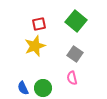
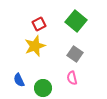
red square: rotated 16 degrees counterclockwise
blue semicircle: moved 4 px left, 8 px up
